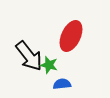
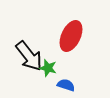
green star: moved 1 px left, 3 px down
blue semicircle: moved 4 px right, 1 px down; rotated 24 degrees clockwise
